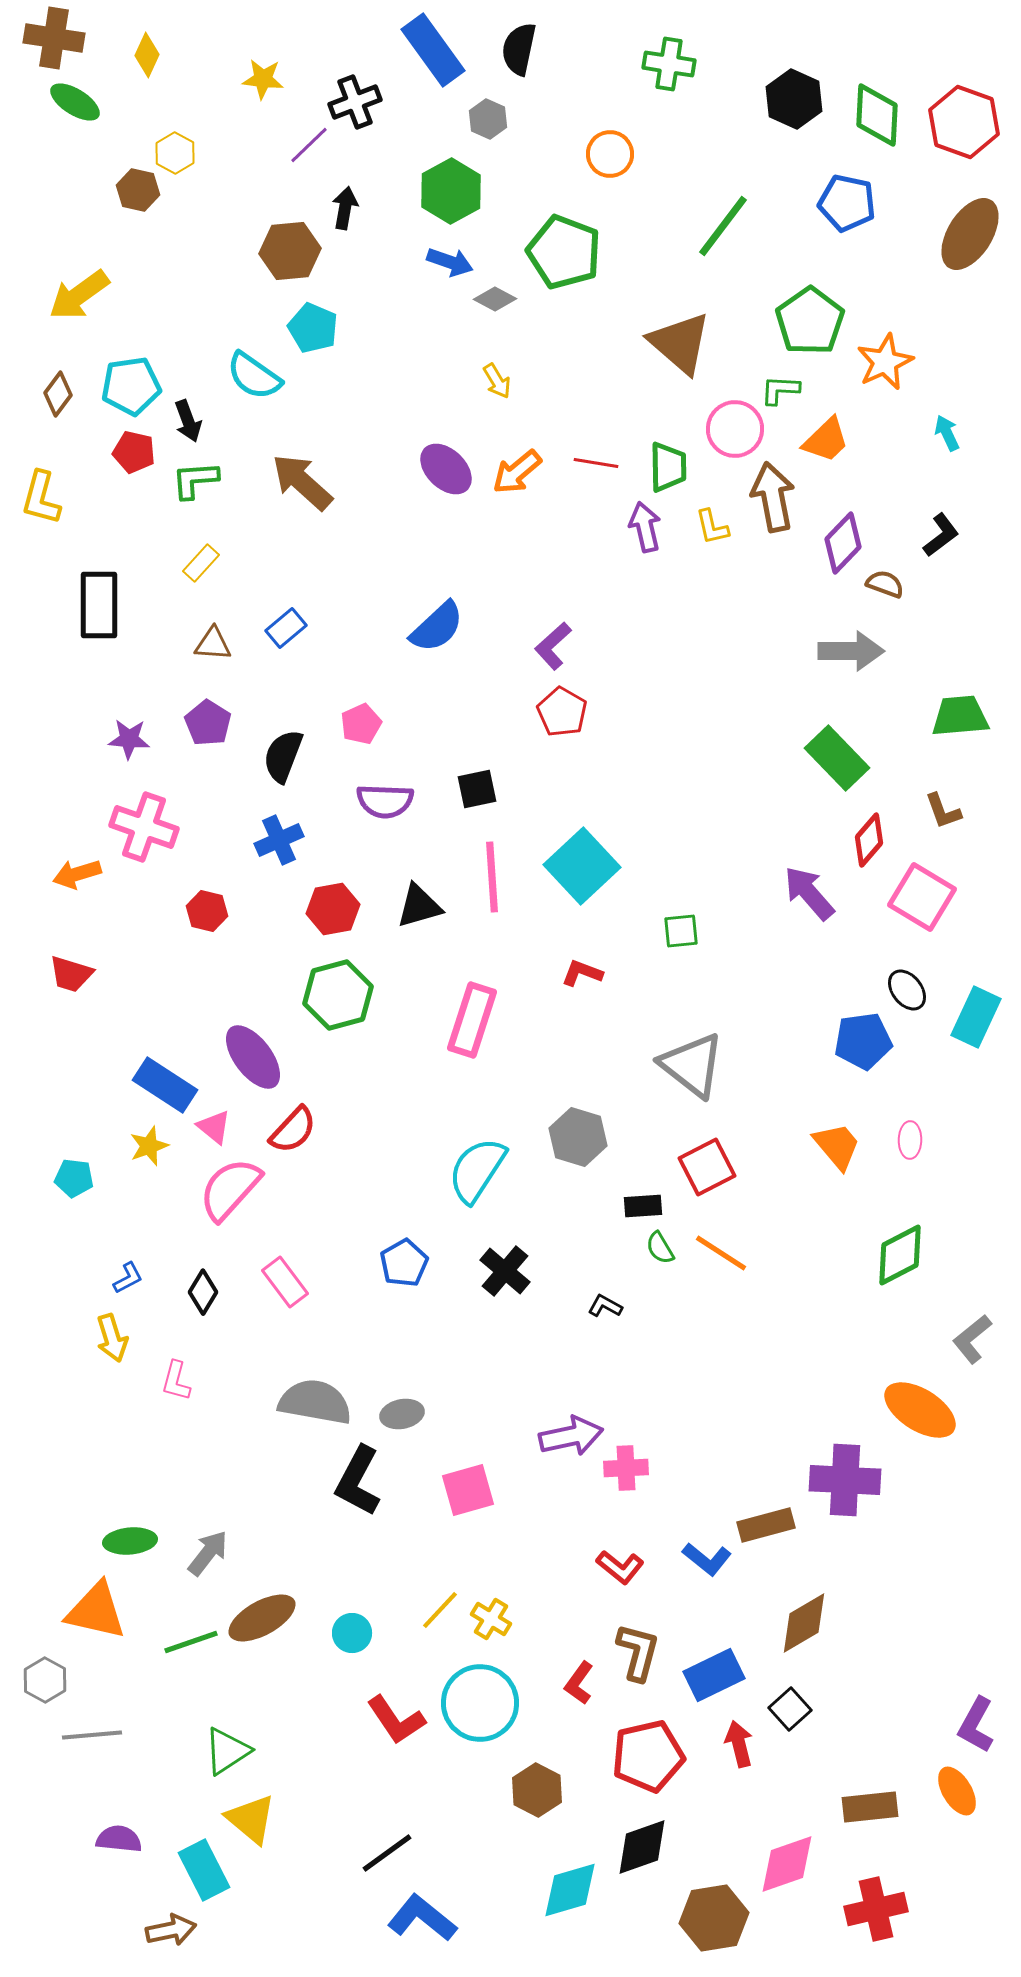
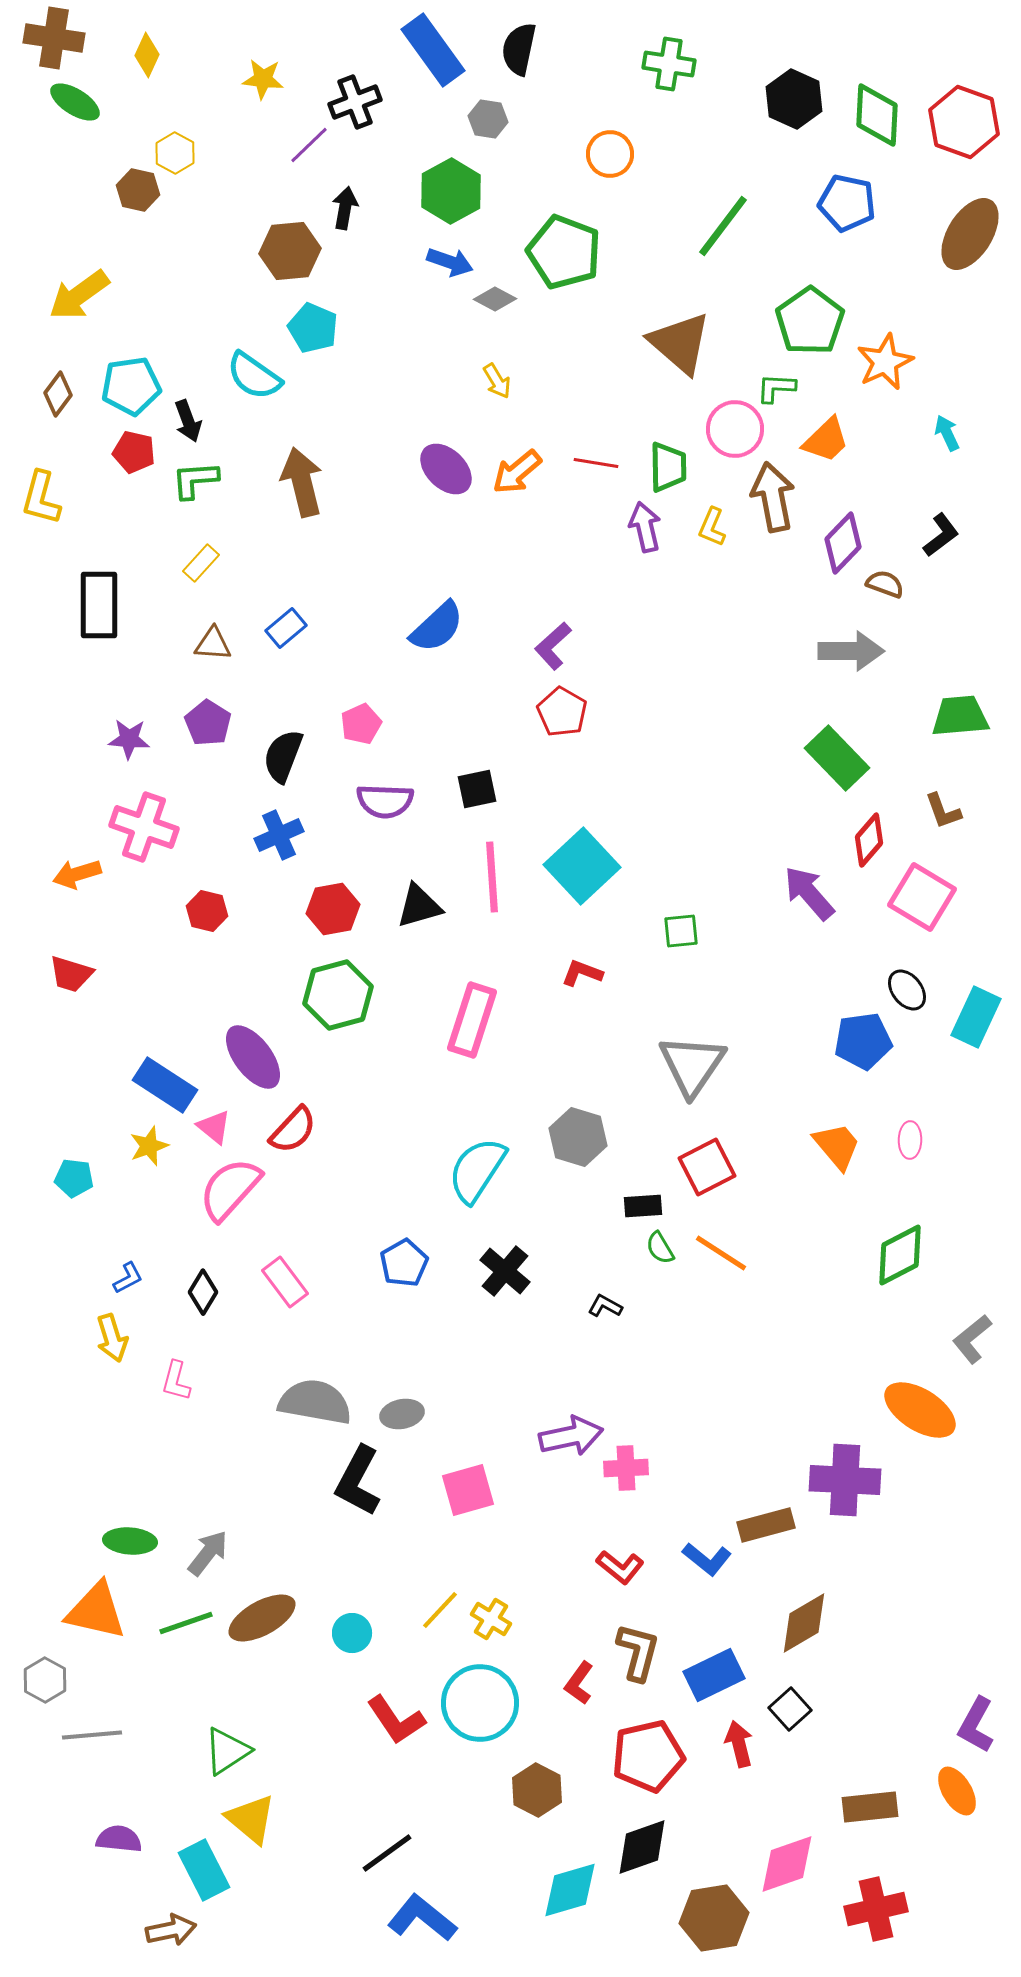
gray hexagon at (488, 119): rotated 15 degrees counterclockwise
green L-shape at (780, 390): moved 4 px left, 2 px up
brown arrow at (302, 482): rotated 34 degrees clockwise
yellow L-shape at (712, 527): rotated 36 degrees clockwise
blue cross at (279, 840): moved 5 px up
gray triangle at (692, 1065): rotated 26 degrees clockwise
green ellipse at (130, 1541): rotated 9 degrees clockwise
green line at (191, 1642): moved 5 px left, 19 px up
